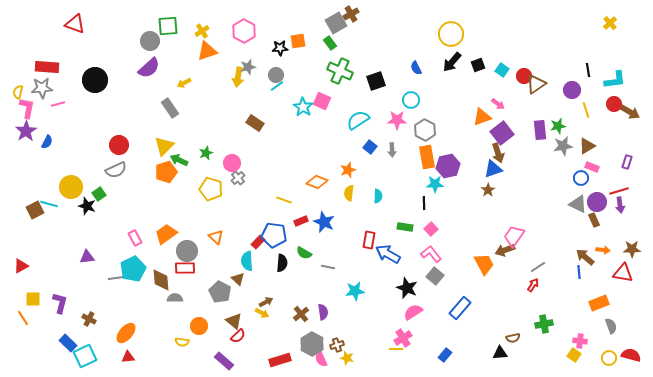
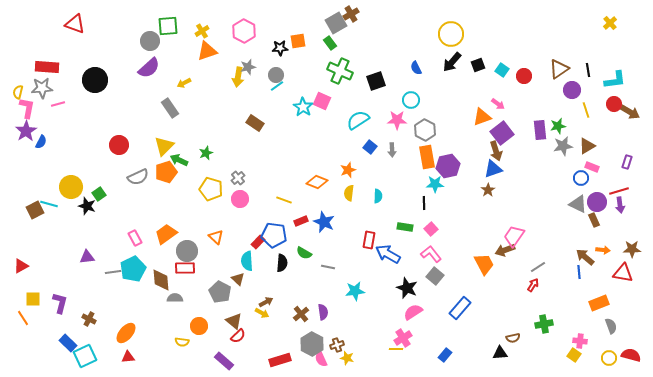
brown triangle at (536, 84): moved 23 px right, 15 px up
blue semicircle at (47, 142): moved 6 px left
brown arrow at (498, 153): moved 2 px left, 2 px up
pink circle at (232, 163): moved 8 px right, 36 px down
gray semicircle at (116, 170): moved 22 px right, 7 px down
gray line at (116, 278): moved 3 px left, 6 px up
